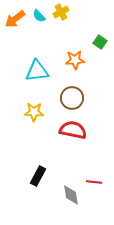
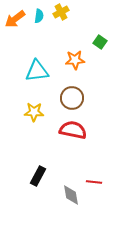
cyan semicircle: rotated 128 degrees counterclockwise
